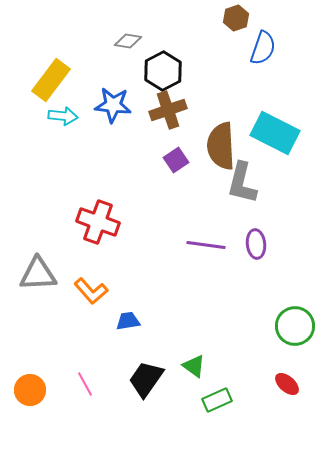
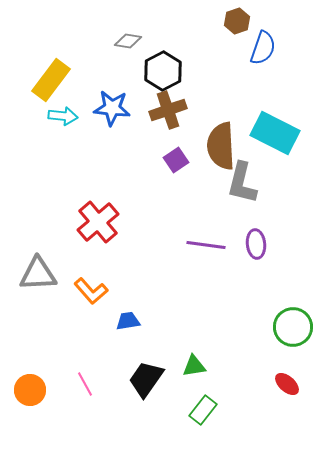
brown hexagon: moved 1 px right, 3 px down
blue star: moved 1 px left, 3 px down
red cross: rotated 30 degrees clockwise
green circle: moved 2 px left, 1 px down
green triangle: rotated 45 degrees counterclockwise
green rectangle: moved 14 px left, 10 px down; rotated 28 degrees counterclockwise
